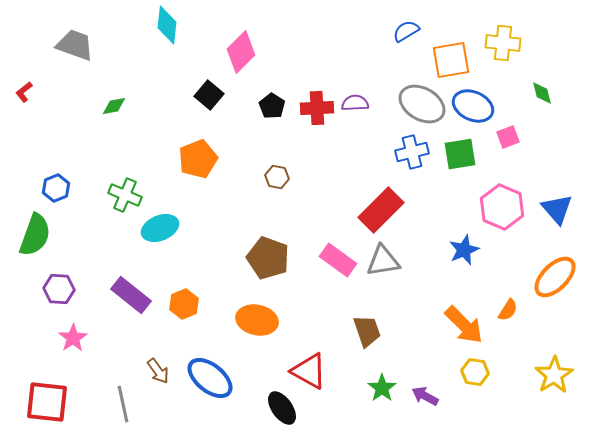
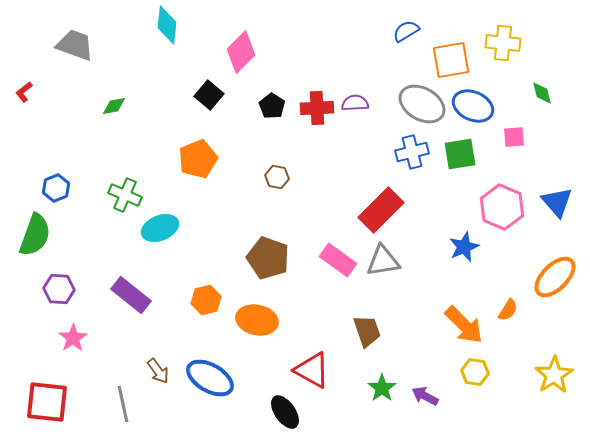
pink square at (508, 137): moved 6 px right; rotated 15 degrees clockwise
blue triangle at (557, 209): moved 7 px up
blue star at (464, 250): moved 3 px up
orange hexagon at (184, 304): moved 22 px right, 4 px up; rotated 8 degrees clockwise
red triangle at (309, 371): moved 3 px right, 1 px up
blue ellipse at (210, 378): rotated 9 degrees counterclockwise
black ellipse at (282, 408): moved 3 px right, 4 px down
